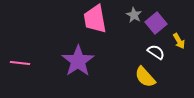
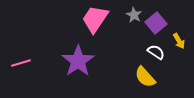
pink trapezoid: rotated 44 degrees clockwise
pink line: moved 1 px right; rotated 24 degrees counterclockwise
